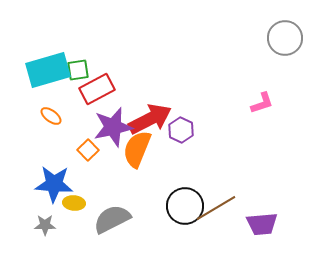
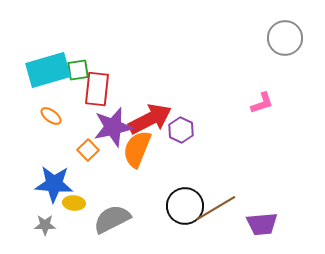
red rectangle: rotated 56 degrees counterclockwise
